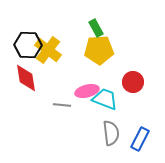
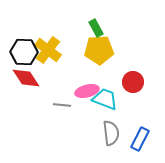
black hexagon: moved 4 px left, 7 px down
red diamond: rotated 24 degrees counterclockwise
